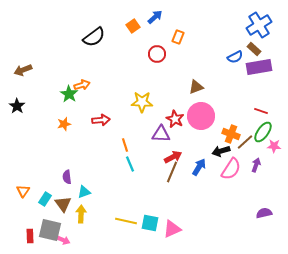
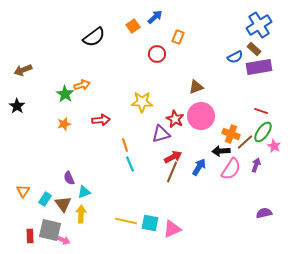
green star at (69, 94): moved 4 px left
purple triangle at (161, 134): rotated 18 degrees counterclockwise
pink star at (274, 146): rotated 24 degrees clockwise
black arrow at (221, 151): rotated 12 degrees clockwise
purple semicircle at (67, 177): moved 2 px right, 1 px down; rotated 16 degrees counterclockwise
